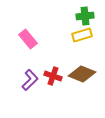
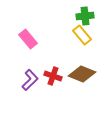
yellow rectangle: rotated 66 degrees clockwise
